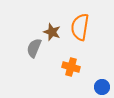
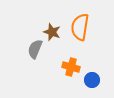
gray semicircle: moved 1 px right, 1 px down
blue circle: moved 10 px left, 7 px up
